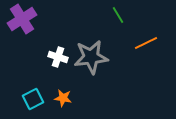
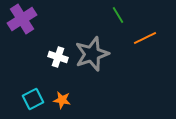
orange line: moved 1 px left, 5 px up
gray star: moved 1 px right, 3 px up; rotated 12 degrees counterclockwise
orange star: moved 1 px left, 2 px down
